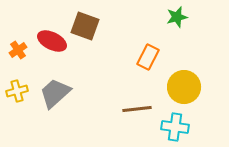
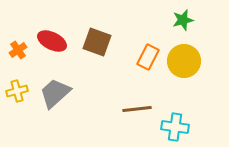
green star: moved 6 px right, 3 px down
brown square: moved 12 px right, 16 px down
yellow circle: moved 26 px up
